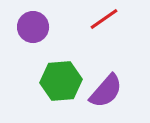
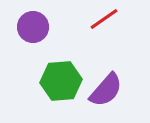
purple semicircle: moved 1 px up
